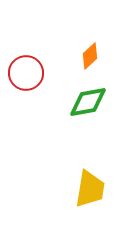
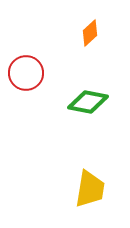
orange diamond: moved 23 px up
green diamond: rotated 21 degrees clockwise
